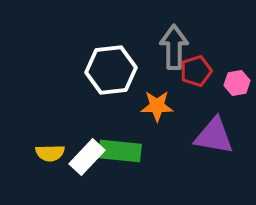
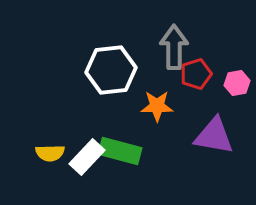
red pentagon: moved 3 px down
green rectangle: rotated 9 degrees clockwise
